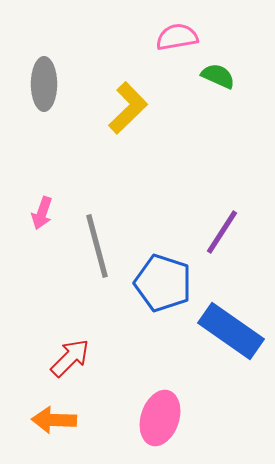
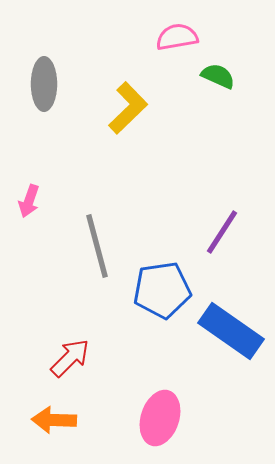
pink arrow: moved 13 px left, 12 px up
blue pentagon: moved 1 px left, 7 px down; rotated 26 degrees counterclockwise
